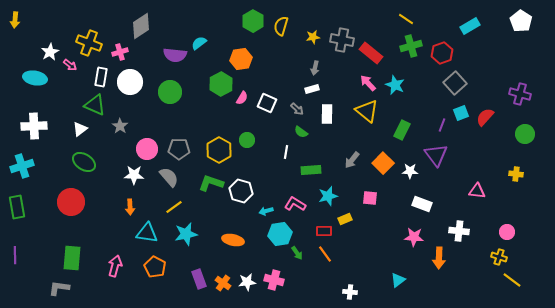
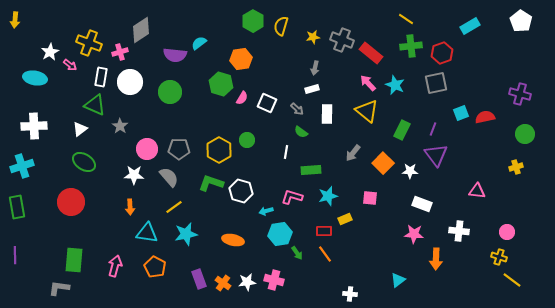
gray diamond at (141, 26): moved 4 px down
gray cross at (342, 40): rotated 10 degrees clockwise
green cross at (411, 46): rotated 10 degrees clockwise
gray square at (455, 83): moved 19 px left; rotated 30 degrees clockwise
green hexagon at (221, 84): rotated 15 degrees counterclockwise
red semicircle at (485, 117): rotated 36 degrees clockwise
purple line at (442, 125): moved 9 px left, 4 px down
gray arrow at (352, 160): moved 1 px right, 7 px up
yellow cross at (516, 174): moved 7 px up; rotated 24 degrees counterclockwise
pink L-shape at (295, 204): moved 3 px left, 7 px up; rotated 15 degrees counterclockwise
pink star at (414, 237): moved 3 px up
green rectangle at (72, 258): moved 2 px right, 2 px down
orange arrow at (439, 258): moved 3 px left, 1 px down
white cross at (350, 292): moved 2 px down
